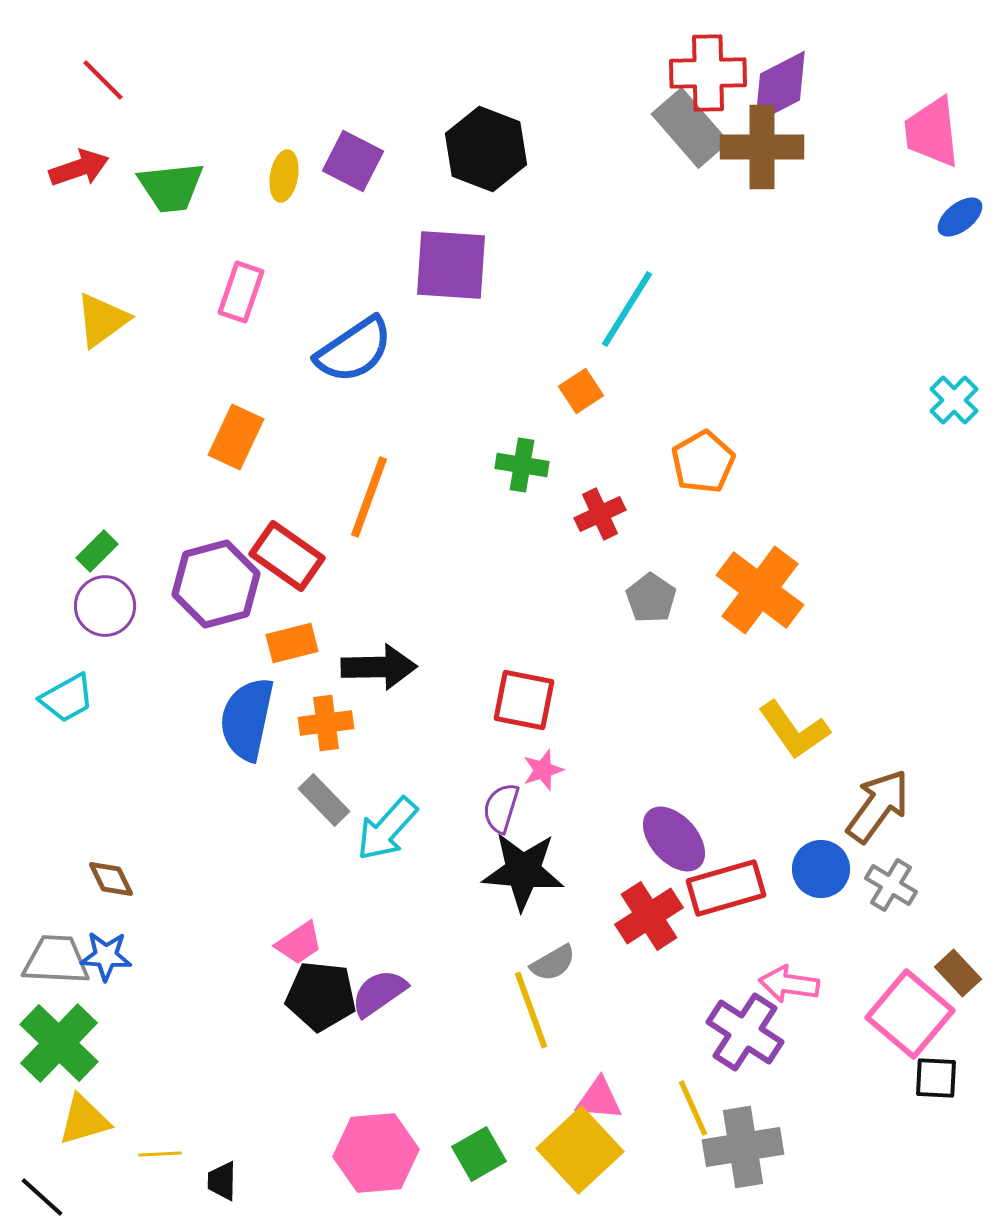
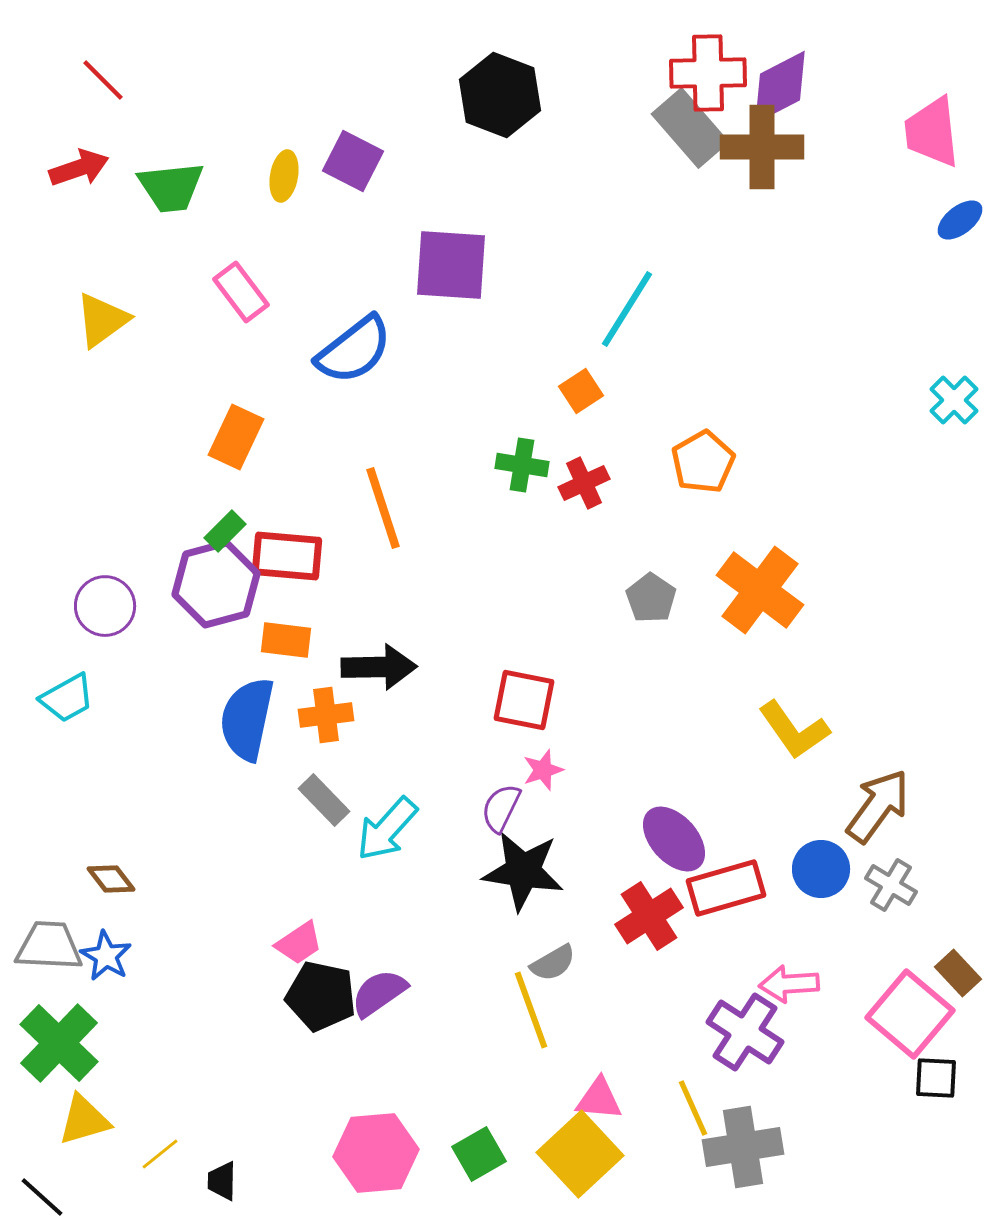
black hexagon at (486, 149): moved 14 px right, 54 px up
blue ellipse at (960, 217): moved 3 px down
pink rectangle at (241, 292): rotated 56 degrees counterclockwise
blue semicircle at (354, 350): rotated 4 degrees counterclockwise
orange line at (369, 497): moved 14 px right, 11 px down; rotated 38 degrees counterclockwise
red cross at (600, 514): moved 16 px left, 31 px up
green rectangle at (97, 551): moved 128 px right, 20 px up
red rectangle at (287, 556): rotated 30 degrees counterclockwise
orange rectangle at (292, 643): moved 6 px left, 3 px up; rotated 21 degrees clockwise
orange cross at (326, 723): moved 8 px up
purple semicircle at (501, 808): rotated 9 degrees clockwise
black star at (523, 871): rotated 4 degrees clockwise
brown diamond at (111, 879): rotated 12 degrees counterclockwise
blue star at (106, 956): rotated 27 degrees clockwise
gray trapezoid at (56, 960): moved 7 px left, 14 px up
pink arrow at (789, 984): rotated 12 degrees counterclockwise
black pentagon at (321, 996): rotated 6 degrees clockwise
yellow square at (580, 1150): moved 4 px down
yellow line at (160, 1154): rotated 36 degrees counterclockwise
